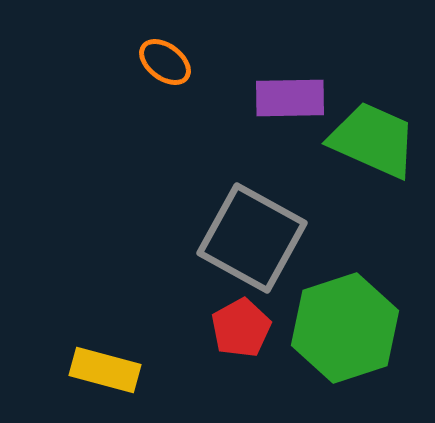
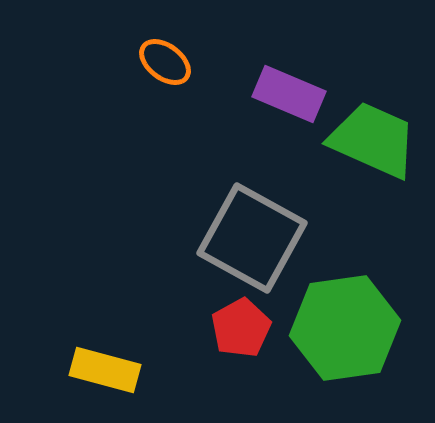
purple rectangle: moved 1 px left, 4 px up; rotated 24 degrees clockwise
green hexagon: rotated 10 degrees clockwise
